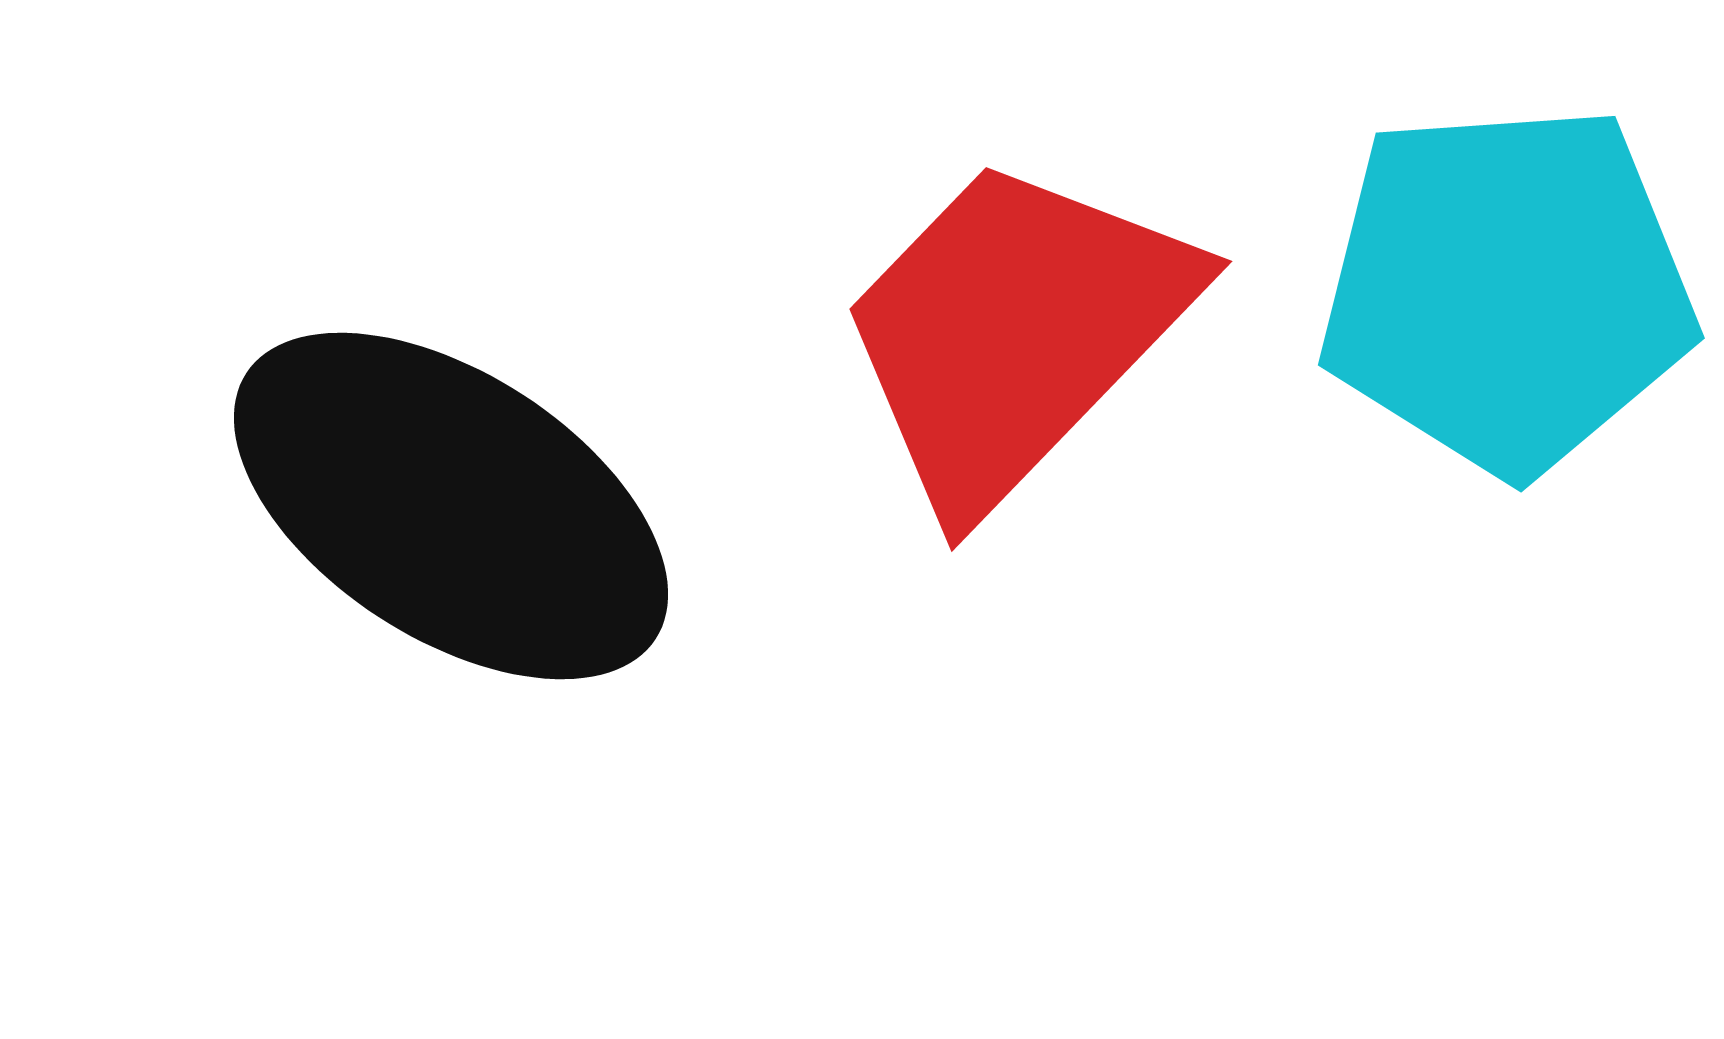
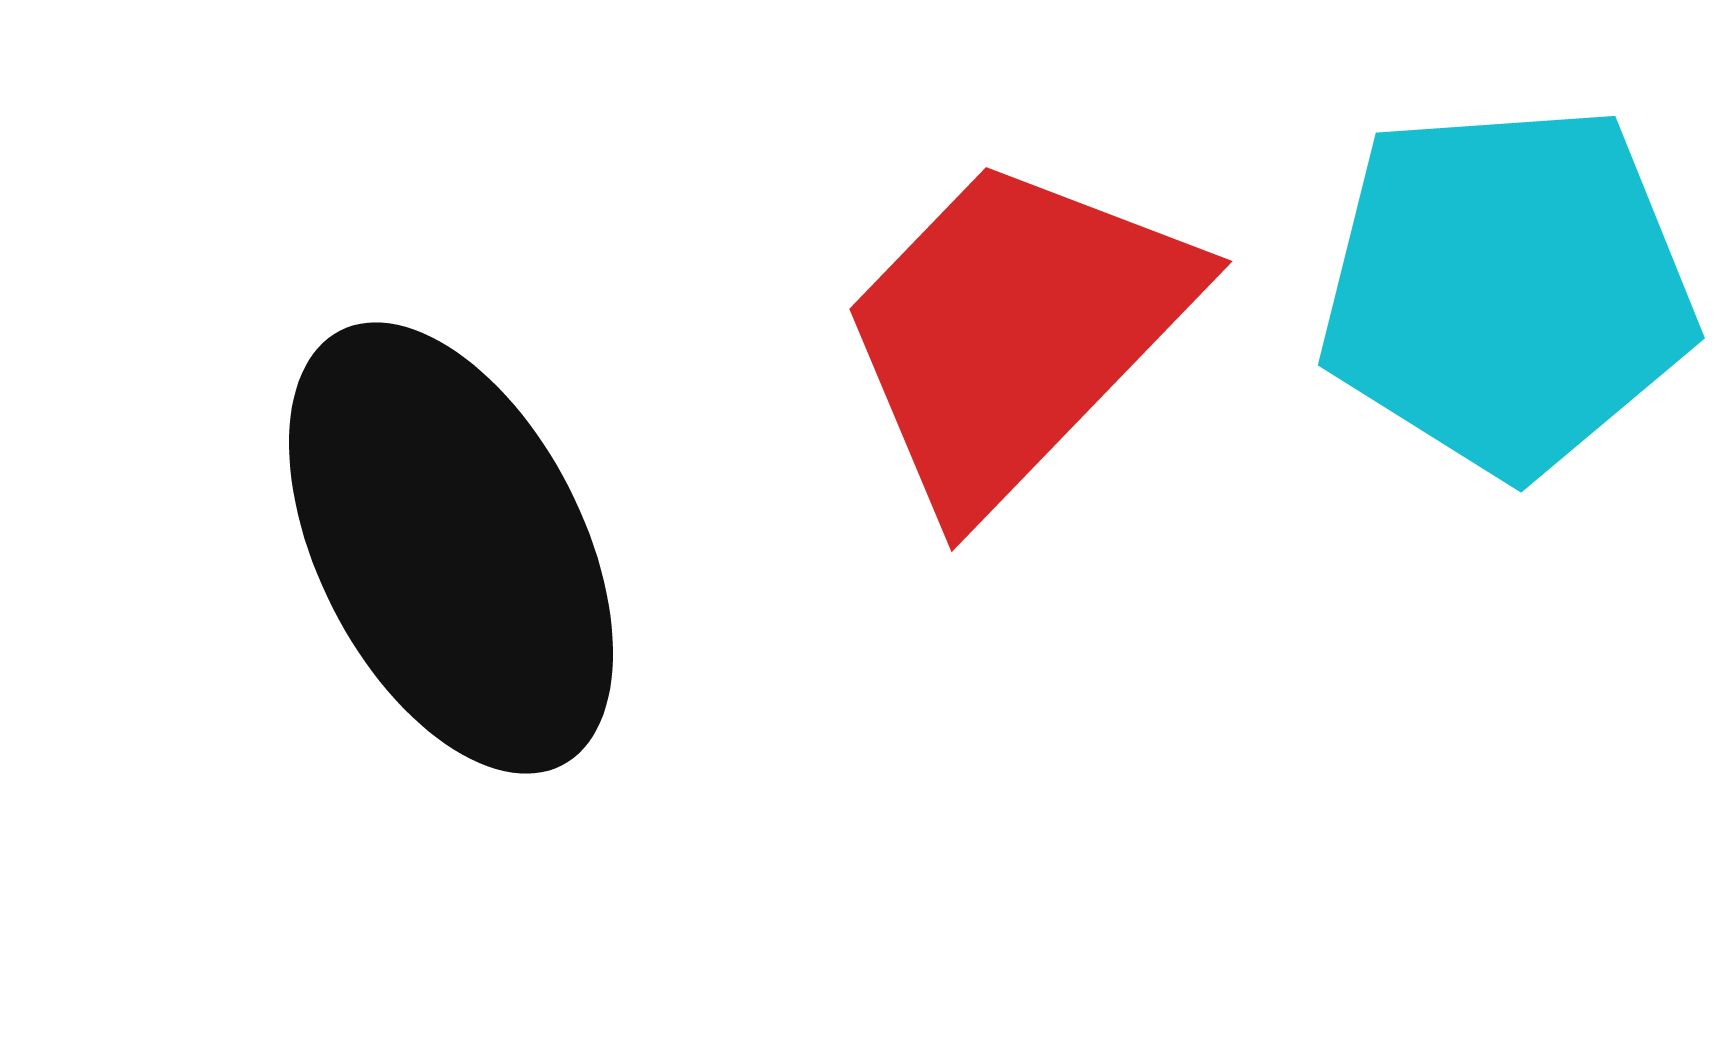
black ellipse: moved 42 px down; rotated 30 degrees clockwise
